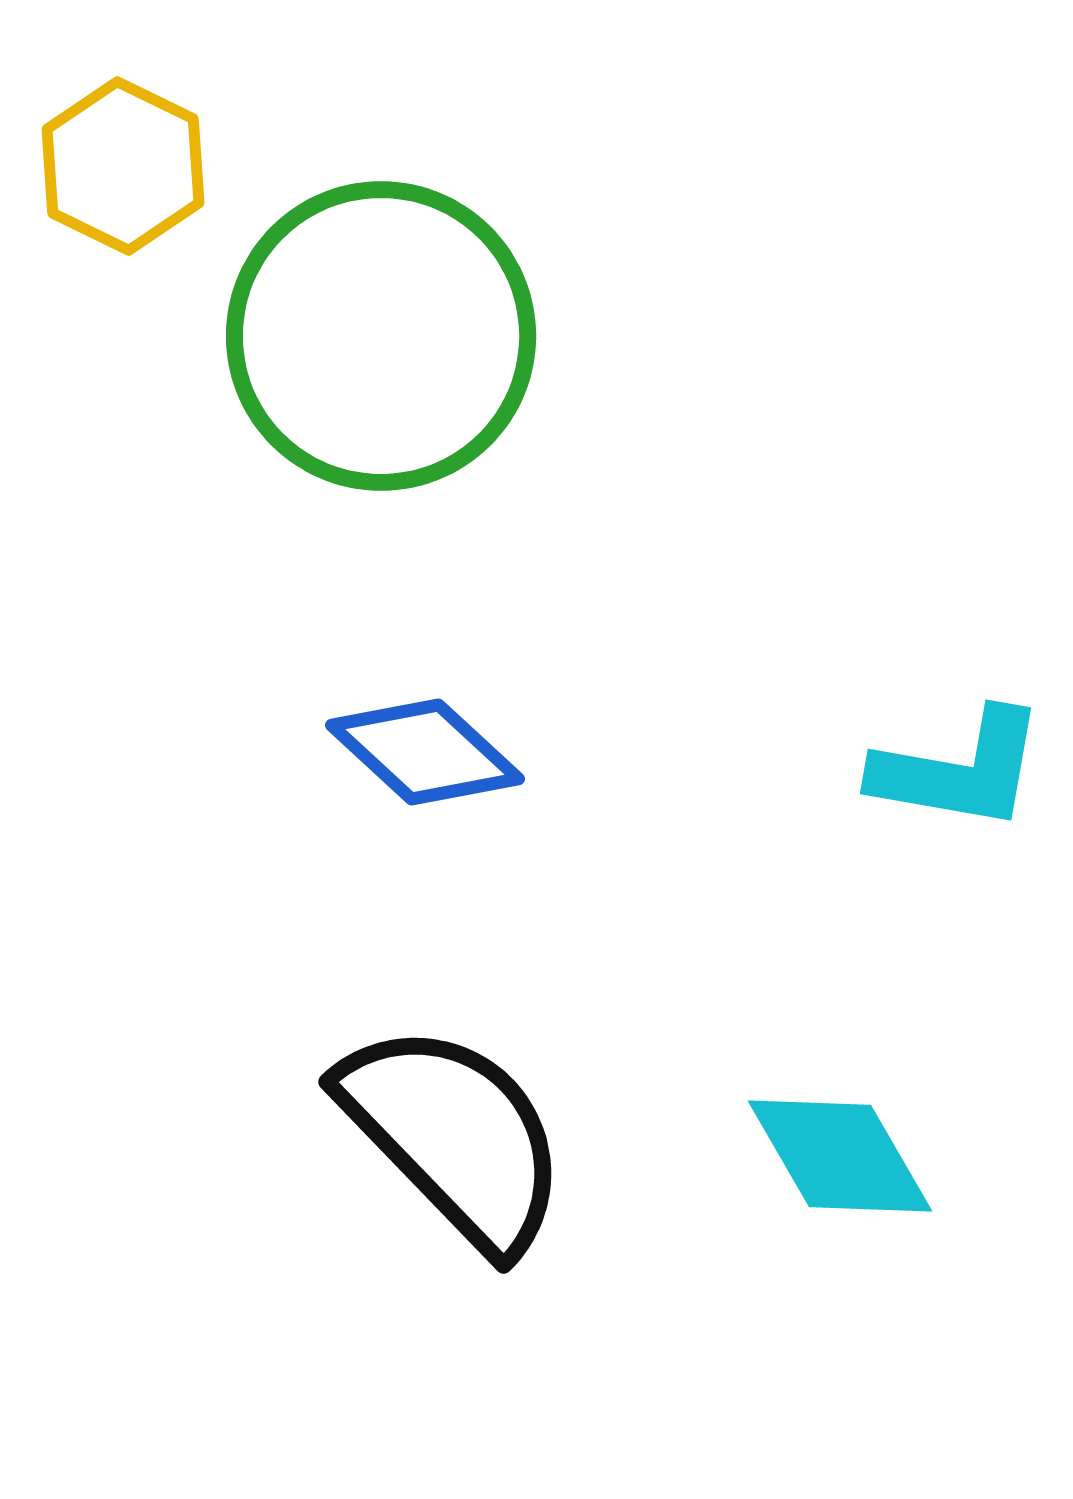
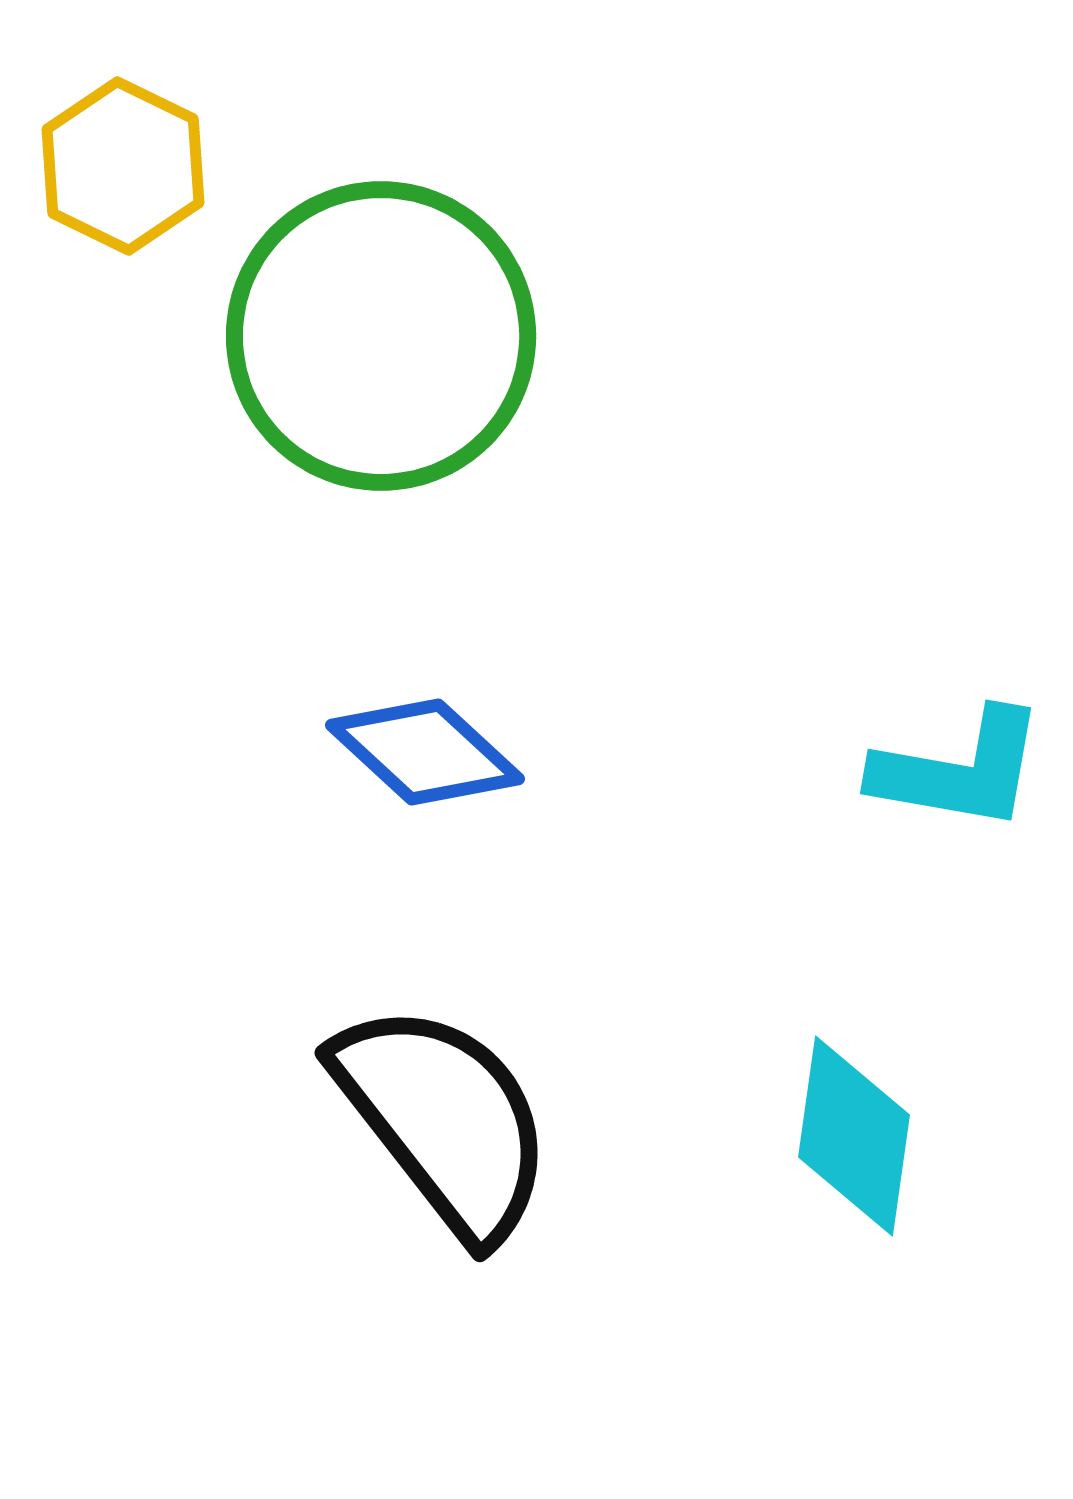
black semicircle: moved 10 px left, 16 px up; rotated 6 degrees clockwise
cyan diamond: moved 14 px right, 20 px up; rotated 38 degrees clockwise
